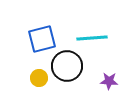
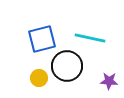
cyan line: moved 2 px left; rotated 16 degrees clockwise
